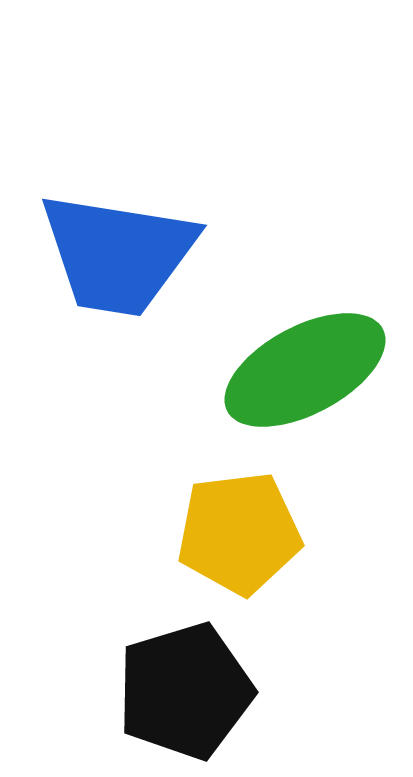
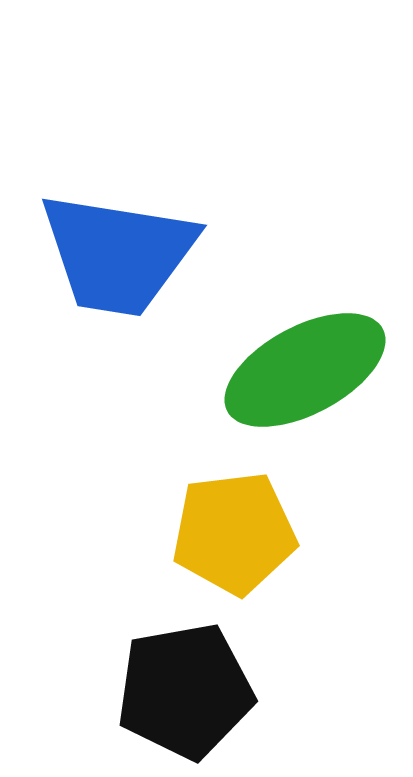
yellow pentagon: moved 5 px left
black pentagon: rotated 7 degrees clockwise
